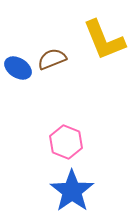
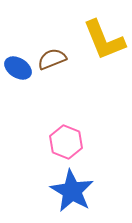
blue star: rotated 6 degrees counterclockwise
